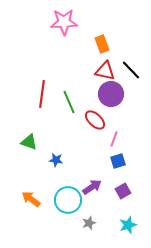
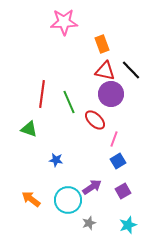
green triangle: moved 13 px up
blue square: rotated 14 degrees counterclockwise
